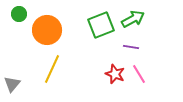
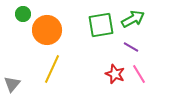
green circle: moved 4 px right
green square: rotated 12 degrees clockwise
purple line: rotated 21 degrees clockwise
